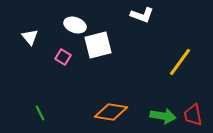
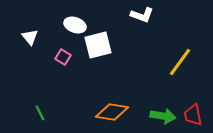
orange diamond: moved 1 px right
